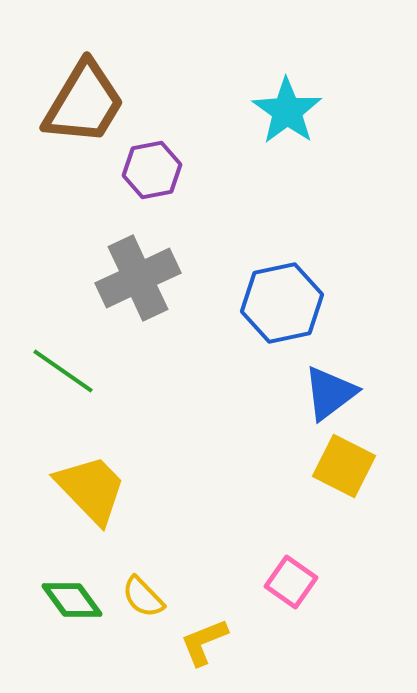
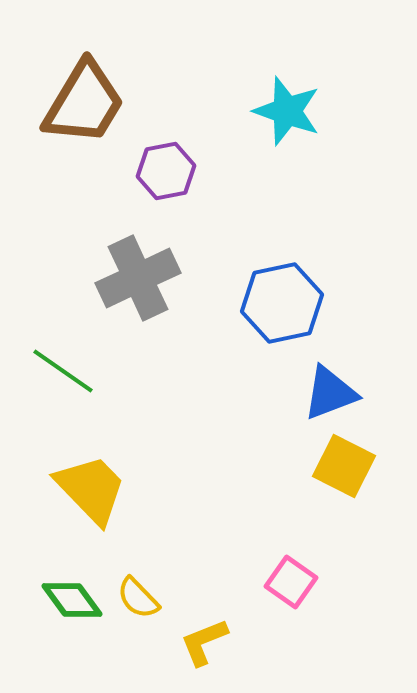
cyan star: rotated 16 degrees counterclockwise
purple hexagon: moved 14 px right, 1 px down
blue triangle: rotated 16 degrees clockwise
yellow semicircle: moved 5 px left, 1 px down
